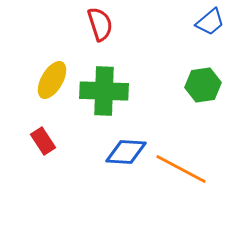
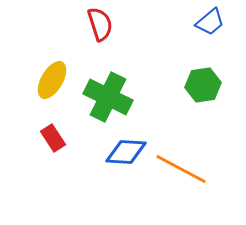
green cross: moved 4 px right, 6 px down; rotated 24 degrees clockwise
red rectangle: moved 10 px right, 3 px up
